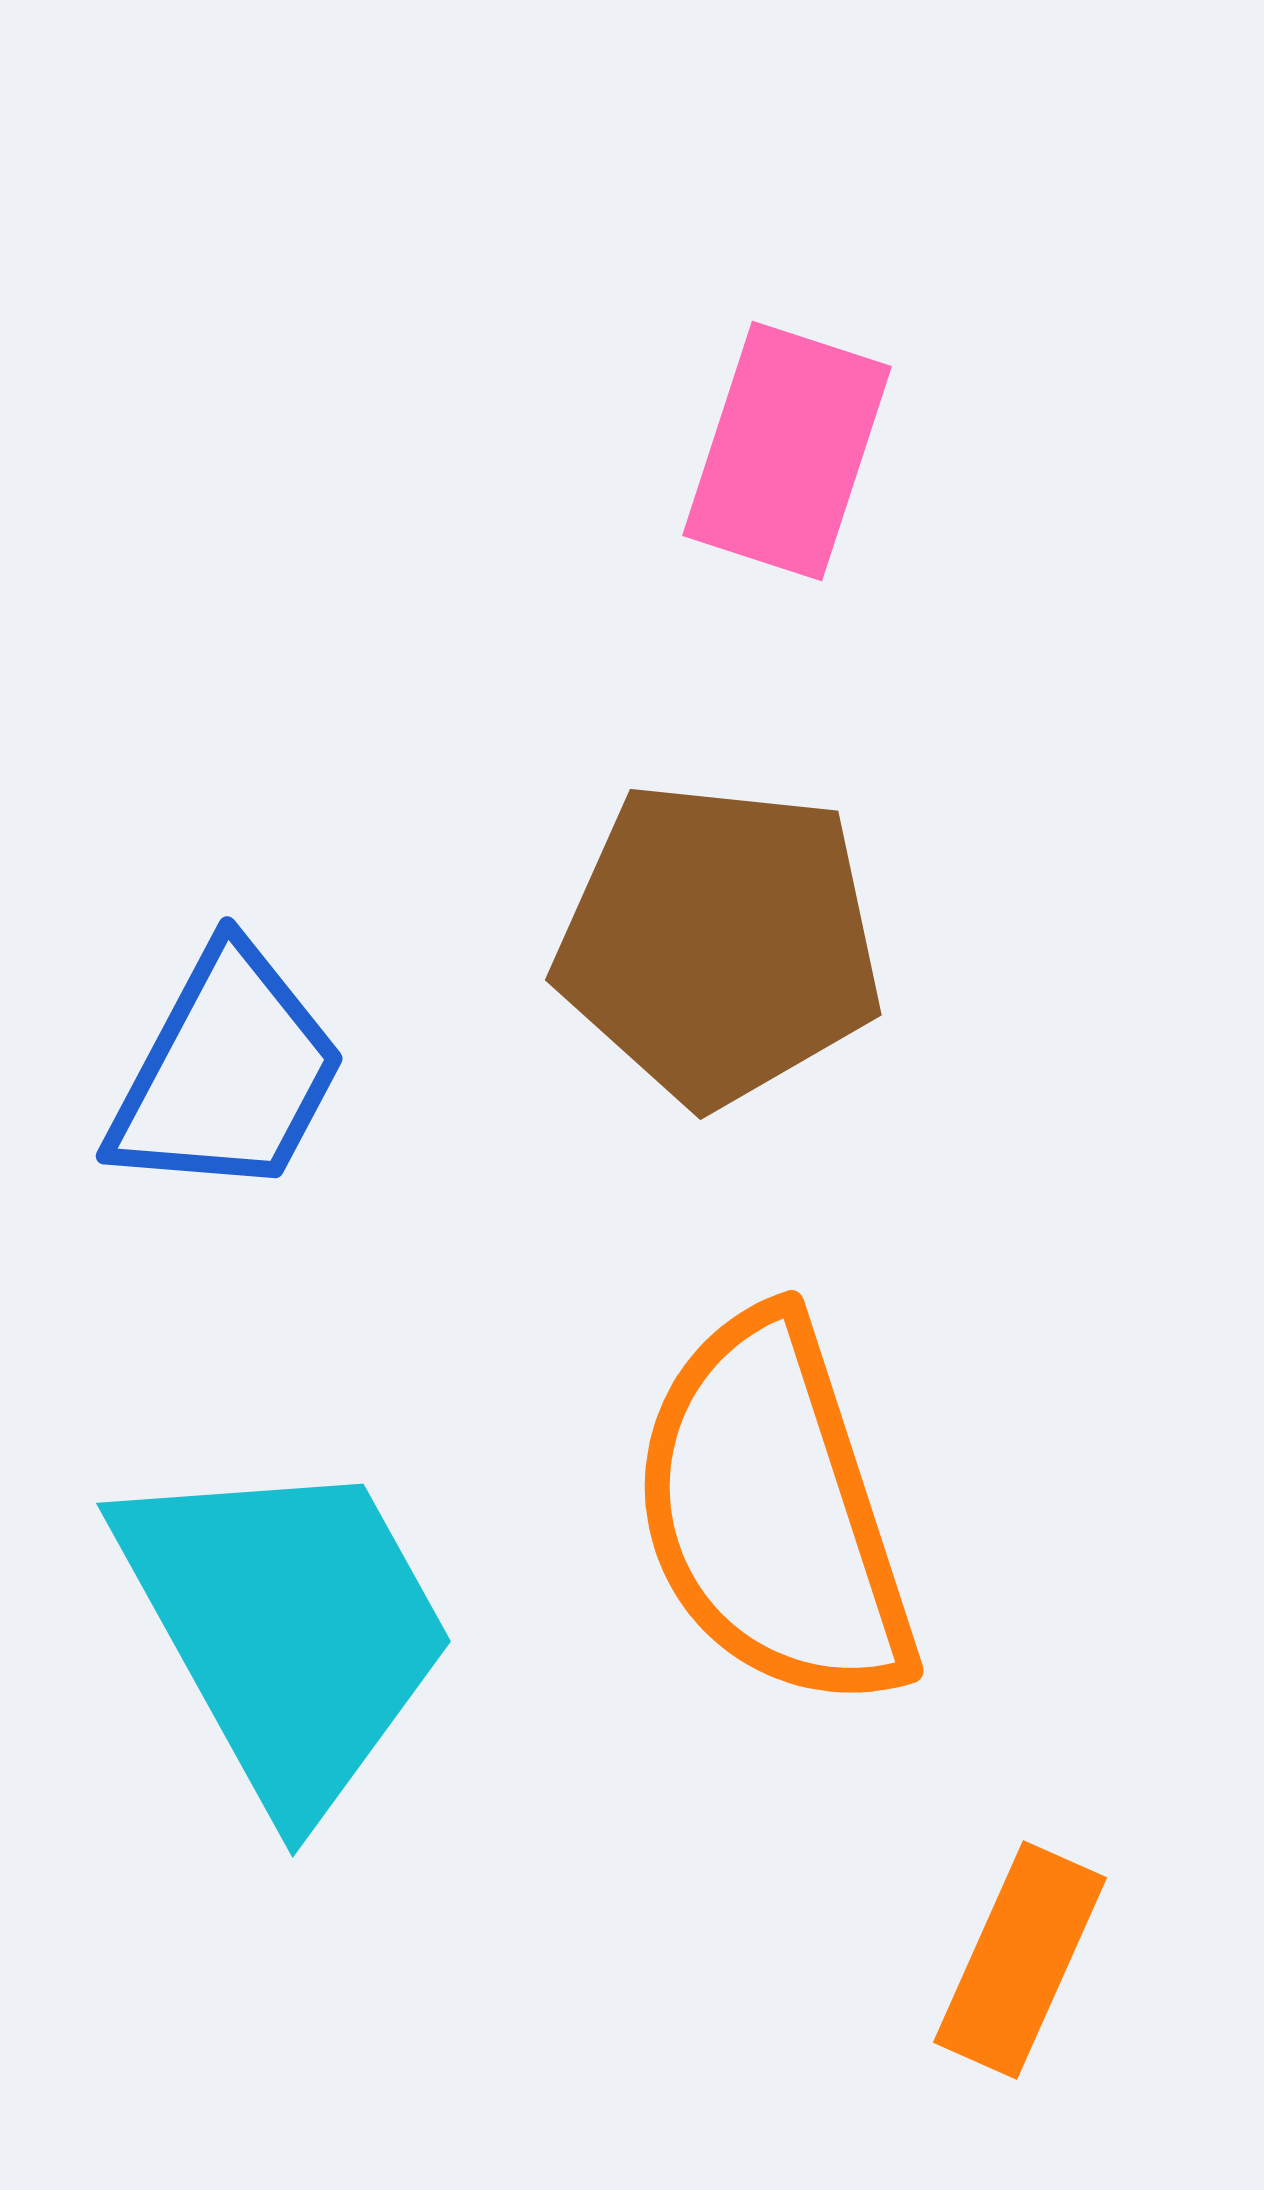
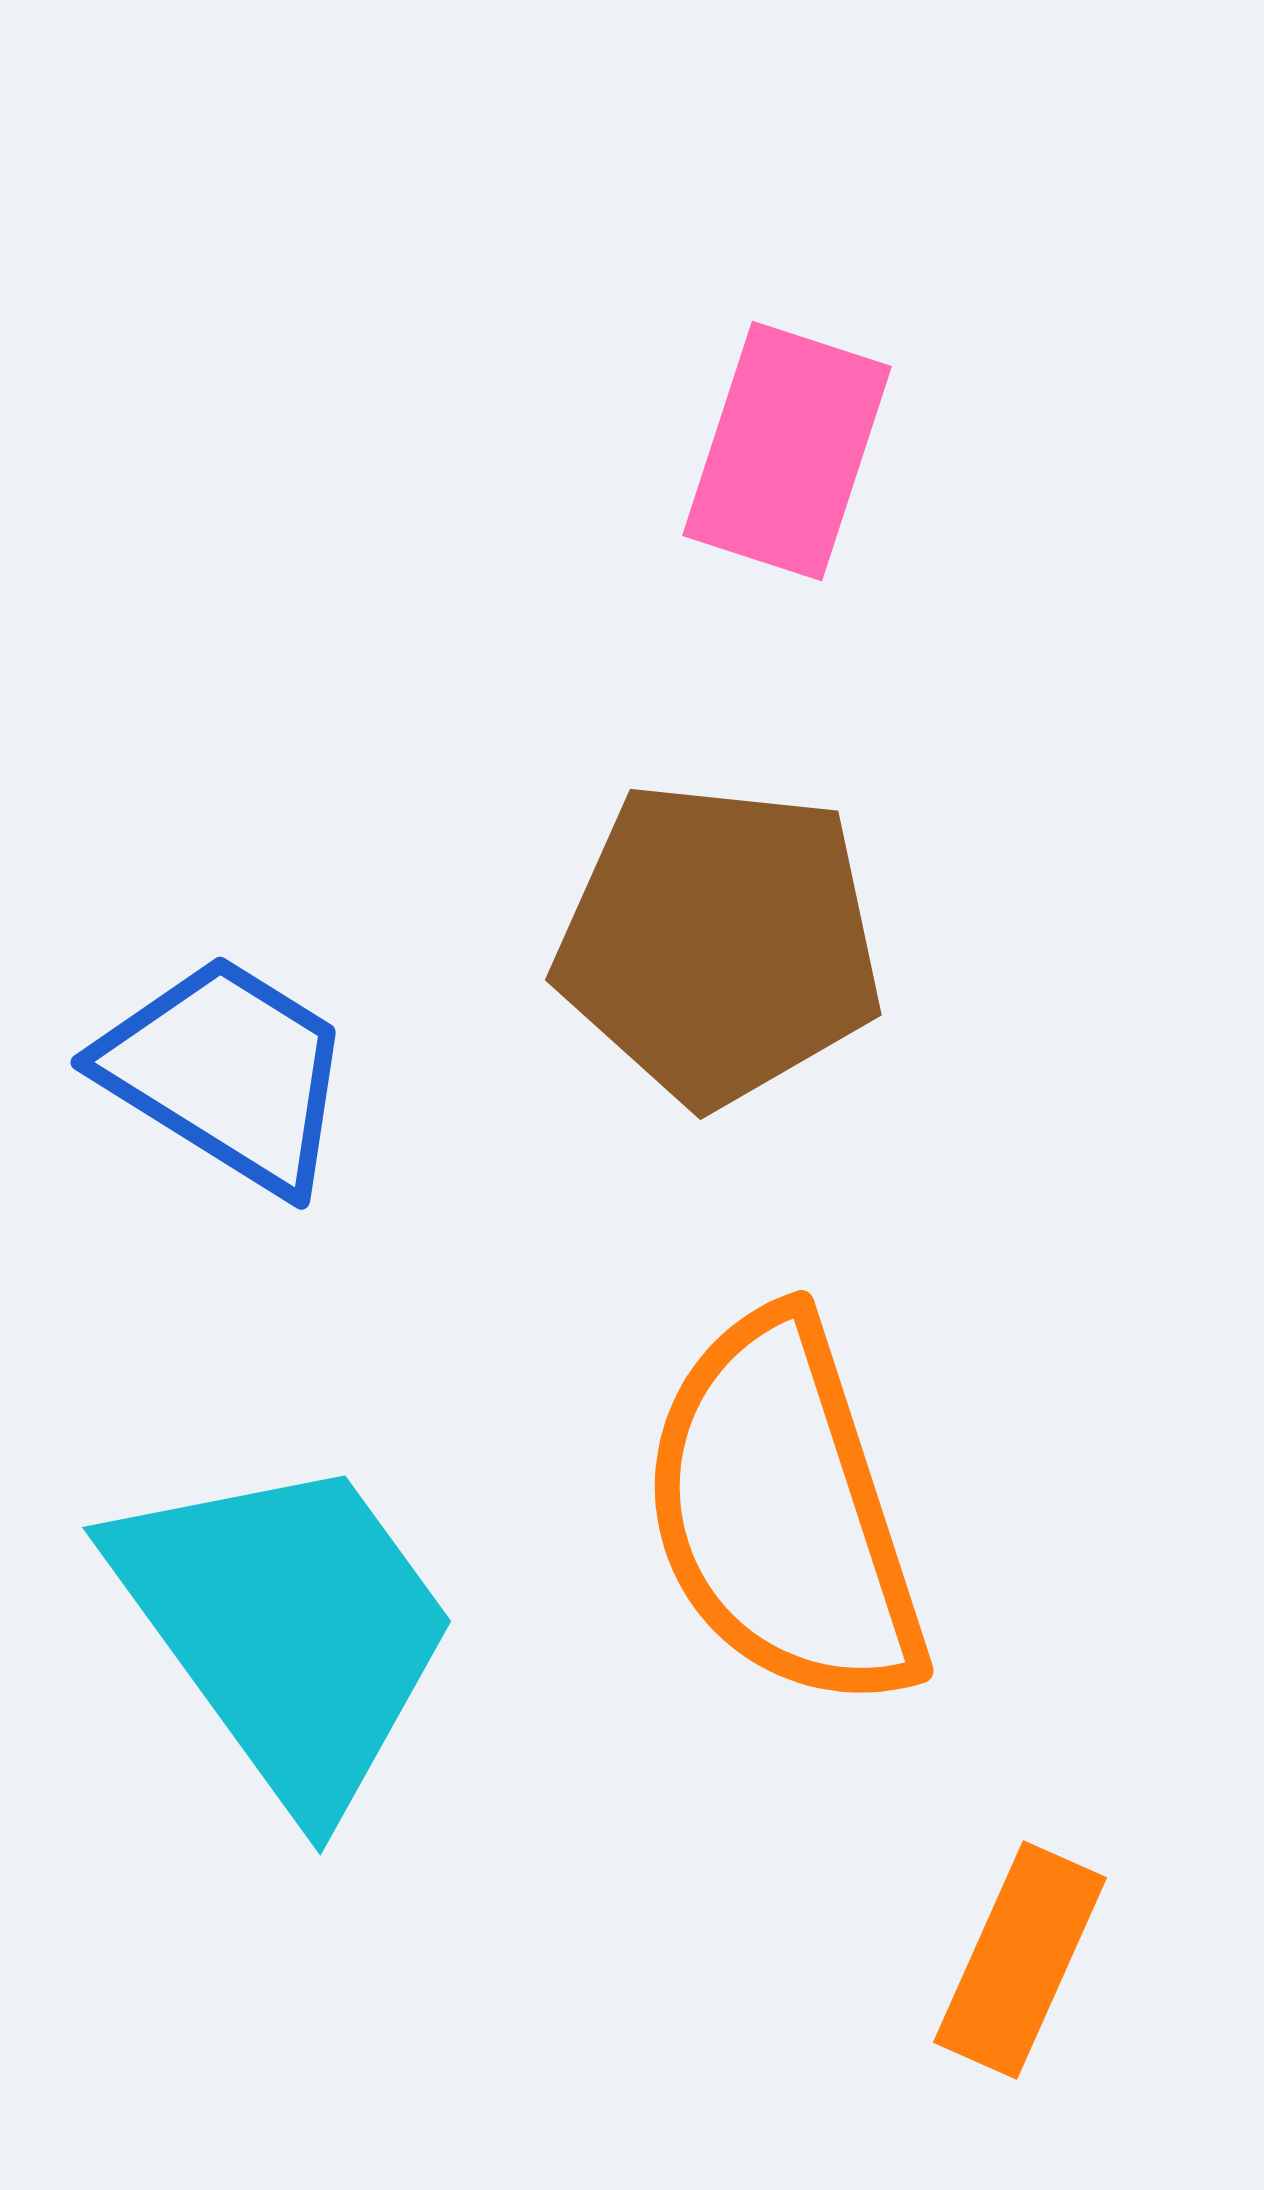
blue trapezoid: rotated 86 degrees counterclockwise
orange semicircle: moved 10 px right
cyan trapezoid: rotated 7 degrees counterclockwise
